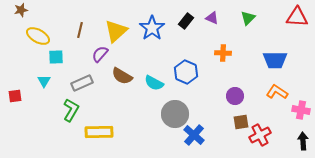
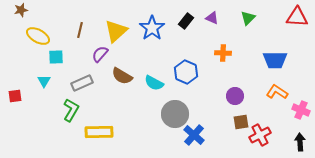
pink cross: rotated 12 degrees clockwise
black arrow: moved 3 px left, 1 px down
